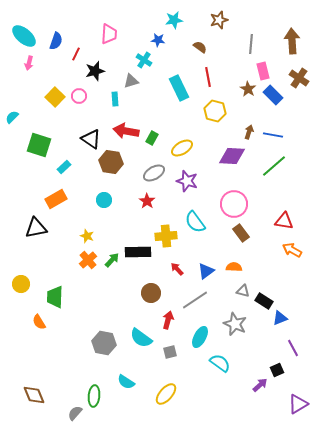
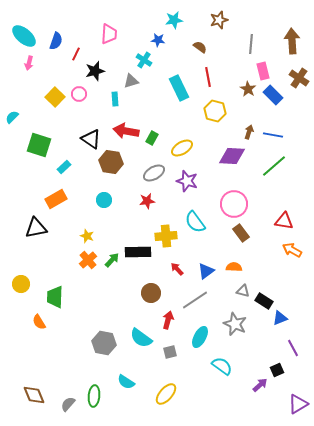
pink circle at (79, 96): moved 2 px up
red star at (147, 201): rotated 28 degrees clockwise
cyan semicircle at (220, 363): moved 2 px right, 3 px down
gray semicircle at (75, 413): moved 7 px left, 9 px up
